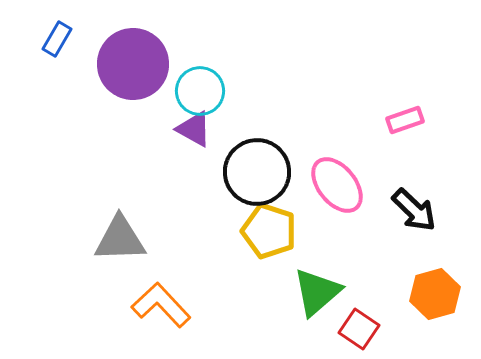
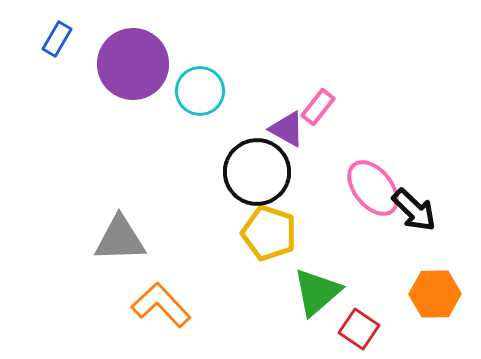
pink rectangle: moved 87 px left, 13 px up; rotated 33 degrees counterclockwise
purple triangle: moved 93 px right
pink ellipse: moved 36 px right, 3 px down
yellow pentagon: moved 2 px down
orange hexagon: rotated 15 degrees clockwise
